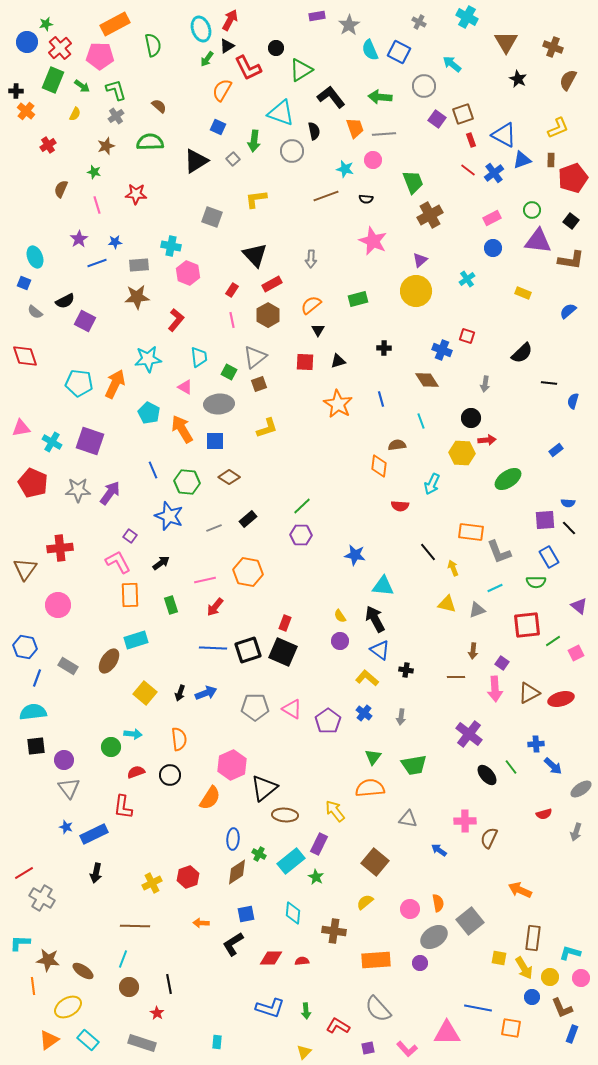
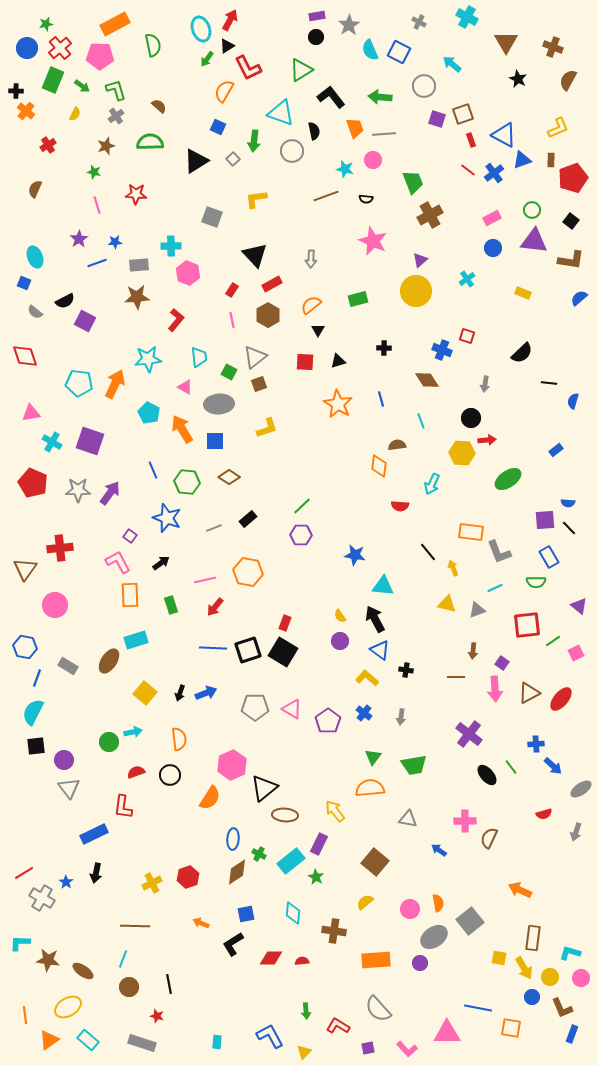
blue circle at (27, 42): moved 6 px down
black circle at (276, 48): moved 40 px right, 11 px up
orange semicircle at (222, 90): moved 2 px right, 1 px down
purple square at (437, 119): rotated 18 degrees counterclockwise
brown semicircle at (61, 189): moved 26 px left
purple triangle at (538, 241): moved 4 px left
cyan cross at (171, 246): rotated 12 degrees counterclockwise
blue semicircle at (568, 311): moved 11 px right, 13 px up
pink triangle at (21, 428): moved 10 px right, 15 px up
blue star at (169, 516): moved 2 px left, 2 px down
pink circle at (58, 605): moved 3 px left
black square at (283, 652): rotated 8 degrees clockwise
red ellipse at (561, 699): rotated 35 degrees counterclockwise
cyan semicircle at (33, 712): rotated 56 degrees counterclockwise
cyan arrow at (133, 734): moved 2 px up; rotated 18 degrees counterclockwise
green circle at (111, 747): moved 2 px left, 5 px up
blue star at (66, 827): moved 55 px down; rotated 16 degrees clockwise
orange arrow at (201, 923): rotated 21 degrees clockwise
orange line at (33, 986): moved 8 px left, 29 px down
blue L-shape at (270, 1008): moved 28 px down; rotated 136 degrees counterclockwise
red star at (157, 1013): moved 3 px down; rotated 16 degrees counterclockwise
